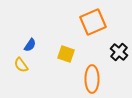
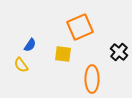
orange square: moved 13 px left, 5 px down
yellow square: moved 3 px left; rotated 12 degrees counterclockwise
